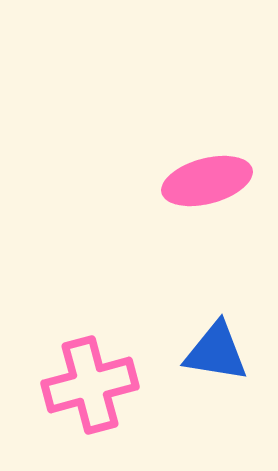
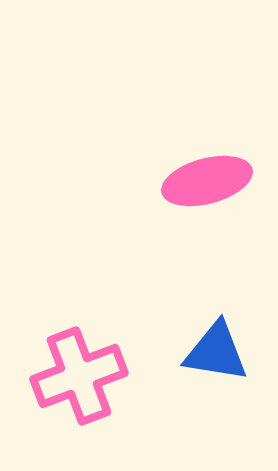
pink cross: moved 11 px left, 9 px up; rotated 6 degrees counterclockwise
